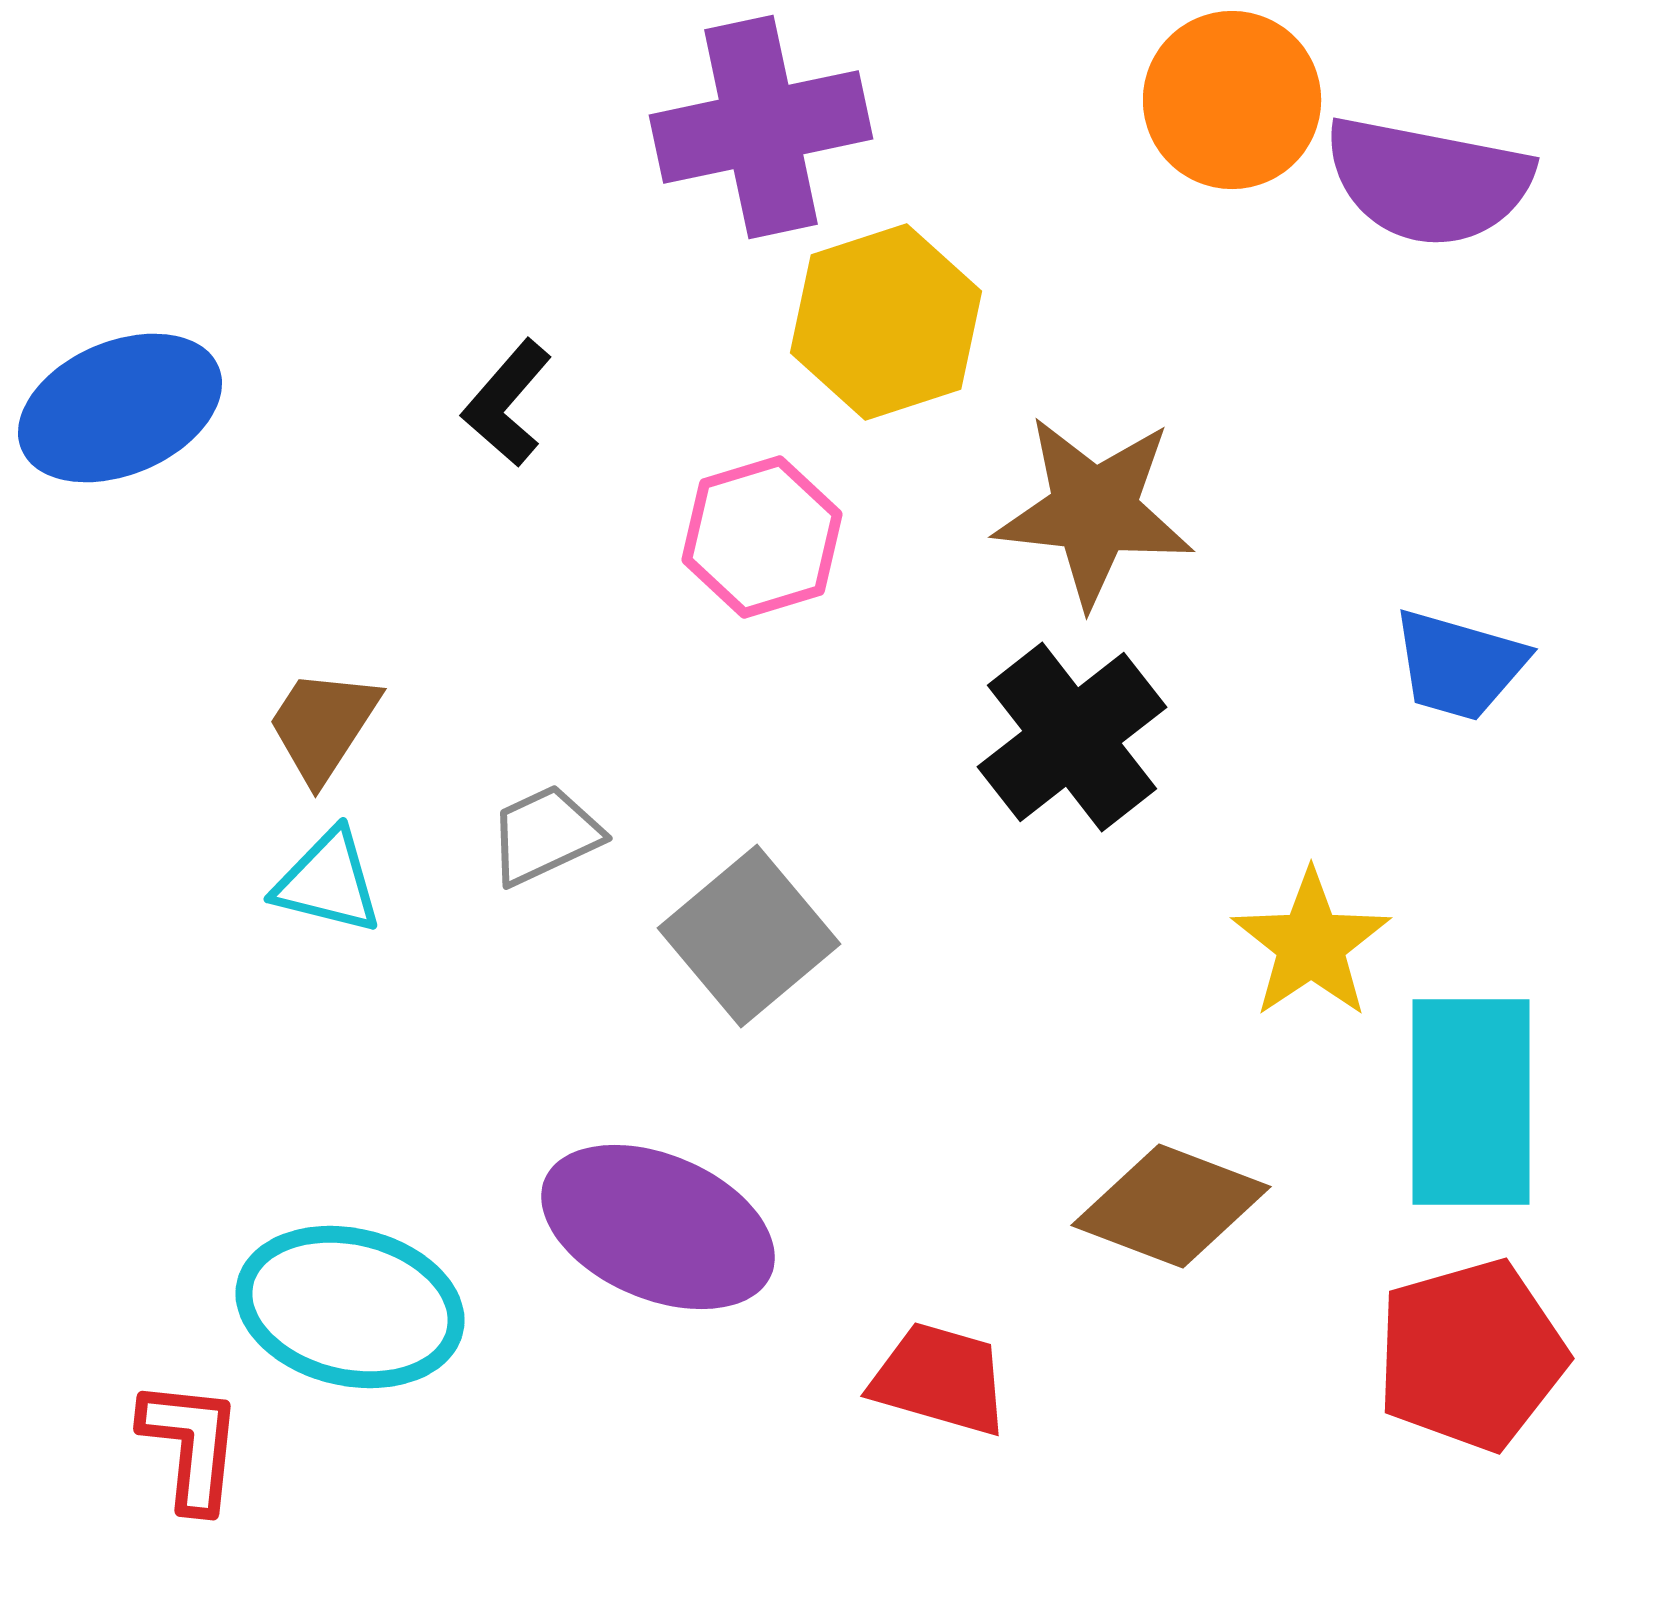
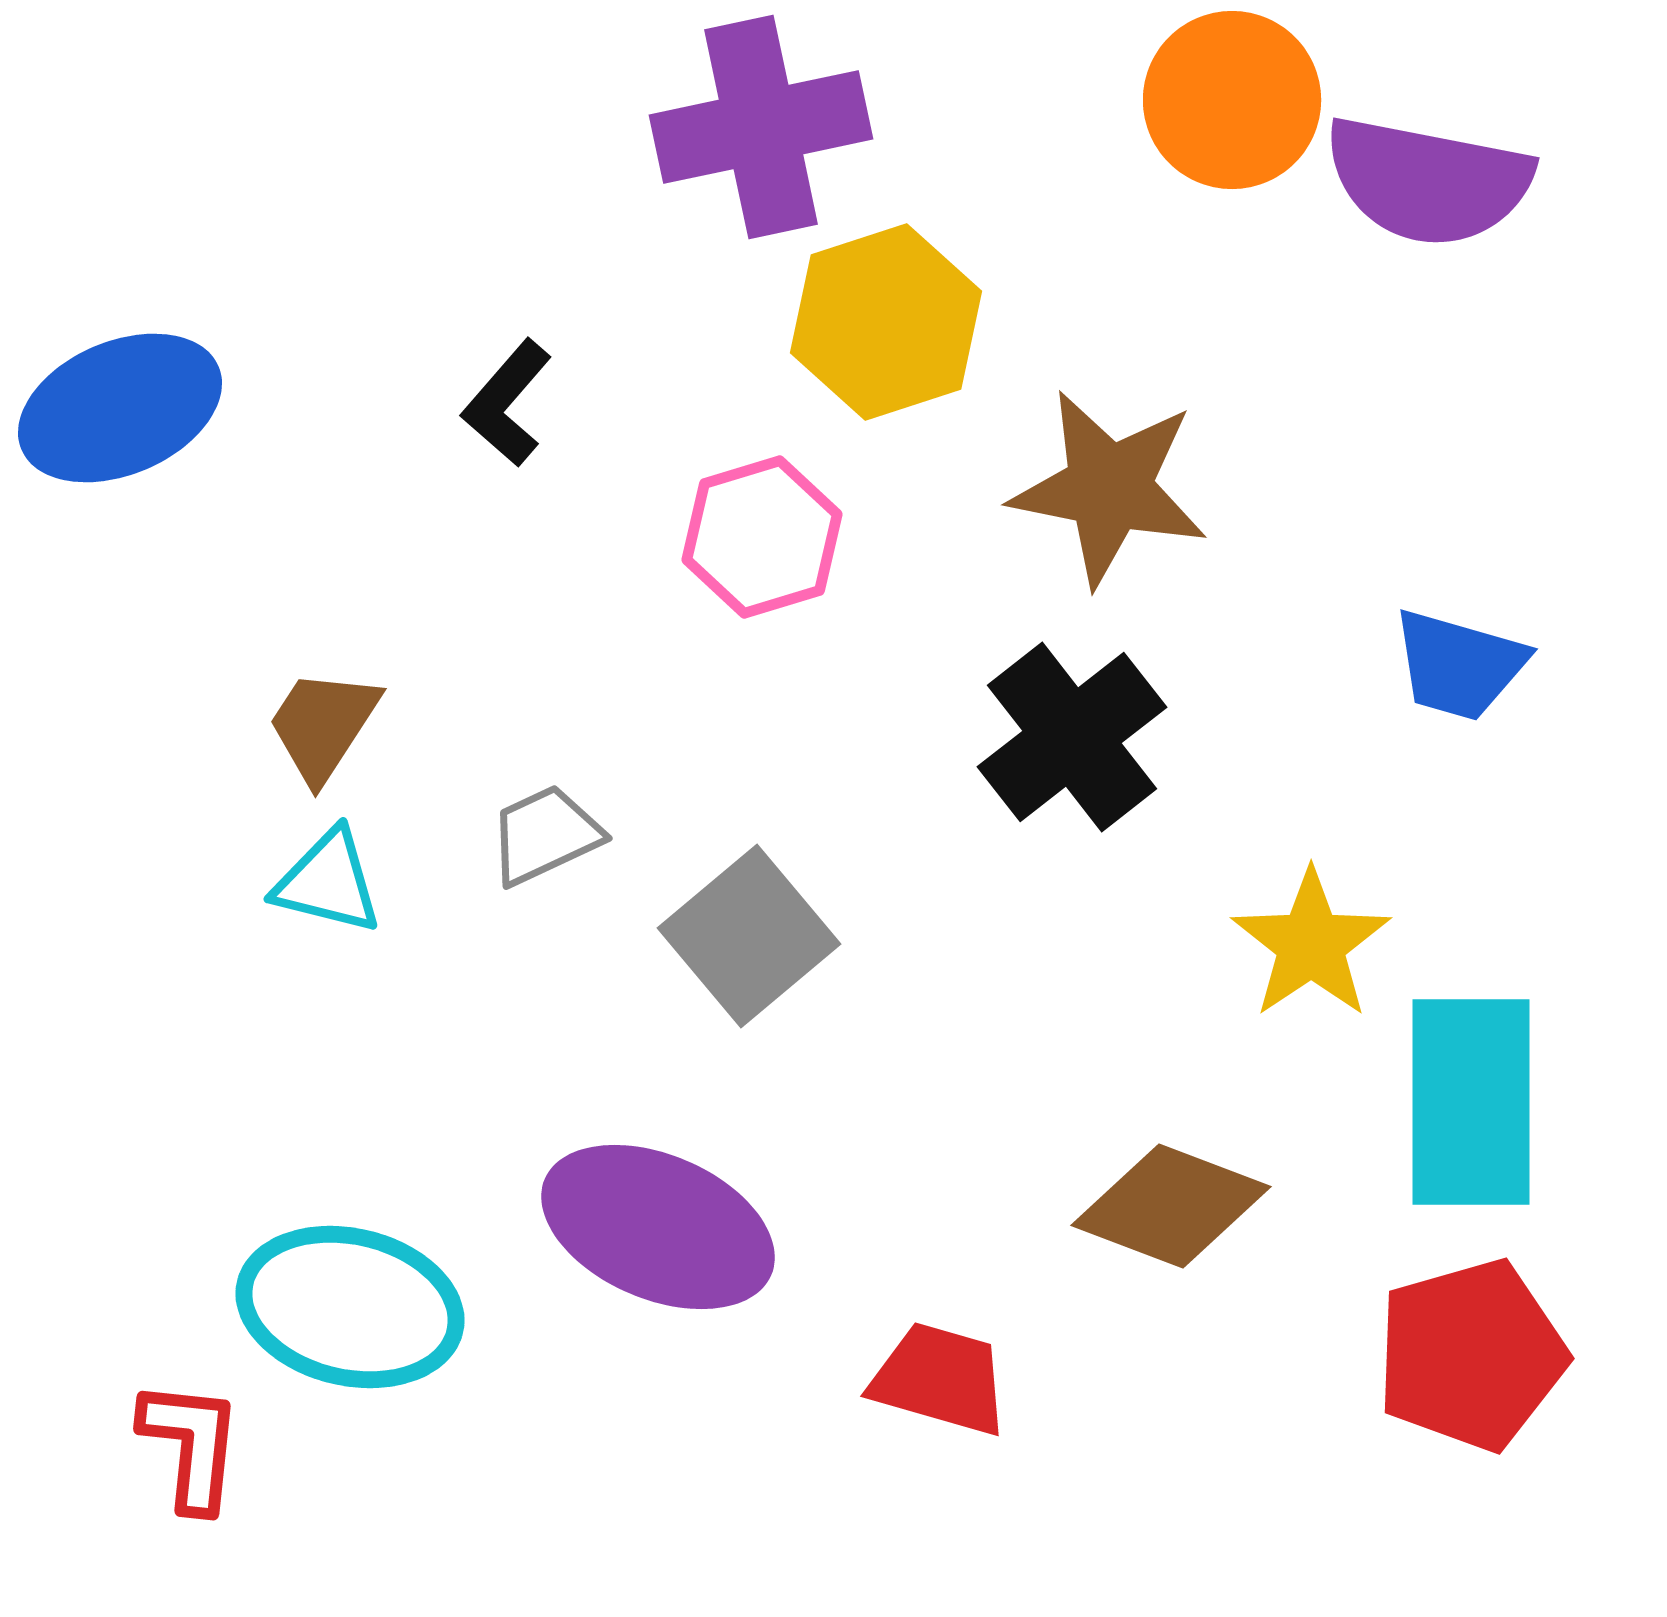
brown star: moved 15 px right, 23 px up; rotated 5 degrees clockwise
